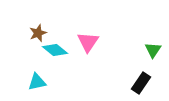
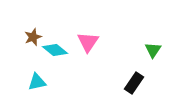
brown star: moved 5 px left, 4 px down
black rectangle: moved 7 px left
